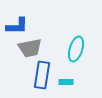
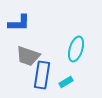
blue L-shape: moved 2 px right, 3 px up
gray trapezoid: moved 2 px left, 8 px down; rotated 30 degrees clockwise
cyan rectangle: rotated 32 degrees counterclockwise
